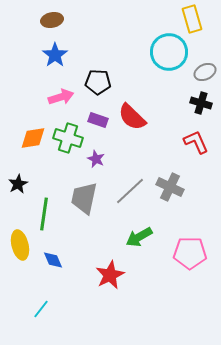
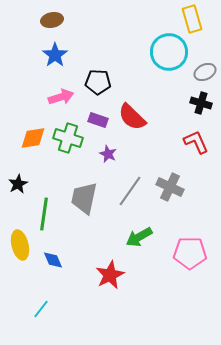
purple star: moved 12 px right, 5 px up
gray line: rotated 12 degrees counterclockwise
